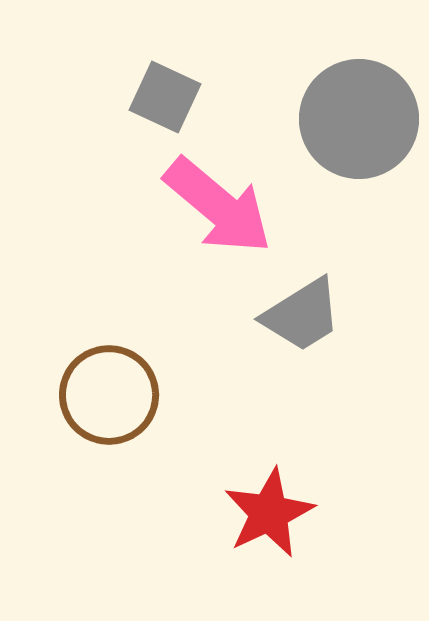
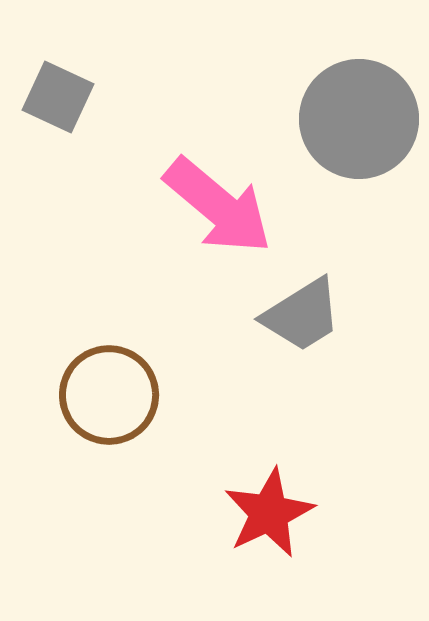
gray square: moved 107 px left
